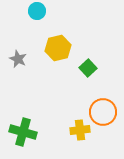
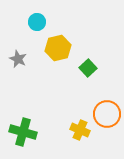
cyan circle: moved 11 px down
orange circle: moved 4 px right, 2 px down
yellow cross: rotated 30 degrees clockwise
